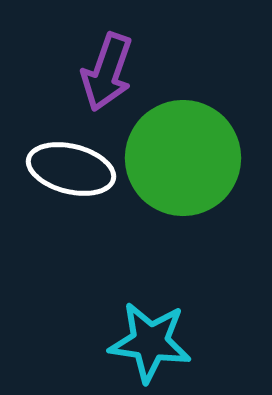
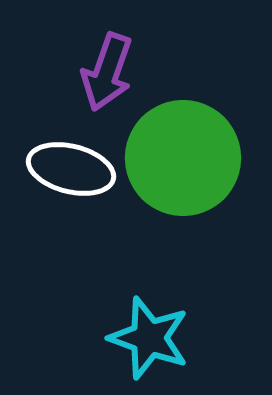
cyan star: moved 1 px left, 4 px up; rotated 12 degrees clockwise
